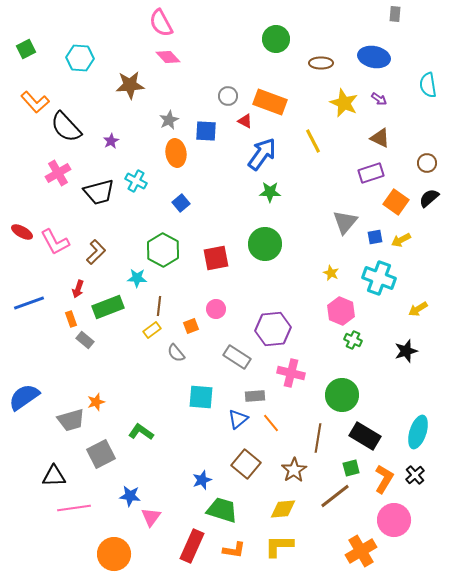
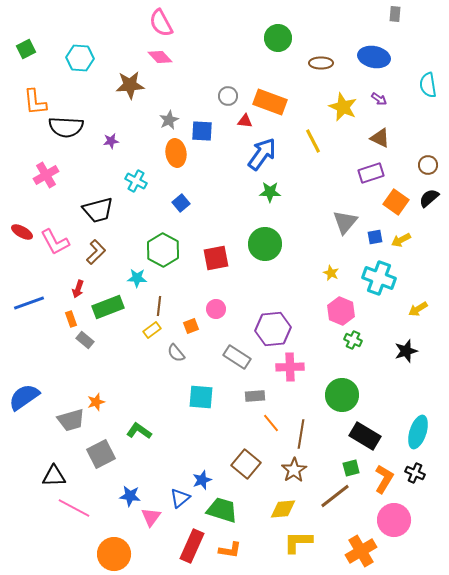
green circle at (276, 39): moved 2 px right, 1 px up
pink diamond at (168, 57): moved 8 px left
orange L-shape at (35, 102): rotated 36 degrees clockwise
yellow star at (344, 103): moved 1 px left, 4 px down
red triangle at (245, 121): rotated 21 degrees counterclockwise
black semicircle at (66, 127): rotated 44 degrees counterclockwise
blue square at (206, 131): moved 4 px left
purple star at (111, 141): rotated 21 degrees clockwise
brown circle at (427, 163): moved 1 px right, 2 px down
pink cross at (58, 173): moved 12 px left, 2 px down
black trapezoid at (99, 192): moved 1 px left, 18 px down
pink cross at (291, 373): moved 1 px left, 6 px up; rotated 16 degrees counterclockwise
blue triangle at (238, 419): moved 58 px left, 79 px down
green L-shape at (141, 432): moved 2 px left, 1 px up
brown line at (318, 438): moved 17 px left, 4 px up
black cross at (415, 475): moved 2 px up; rotated 24 degrees counterclockwise
pink line at (74, 508): rotated 36 degrees clockwise
yellow L-shape at (279, 546): moved 19 px right, 4 px up
orange L-shape at (234, 550): moved 4 px left
